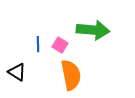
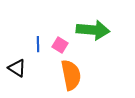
black triangle: moved 4 px up
